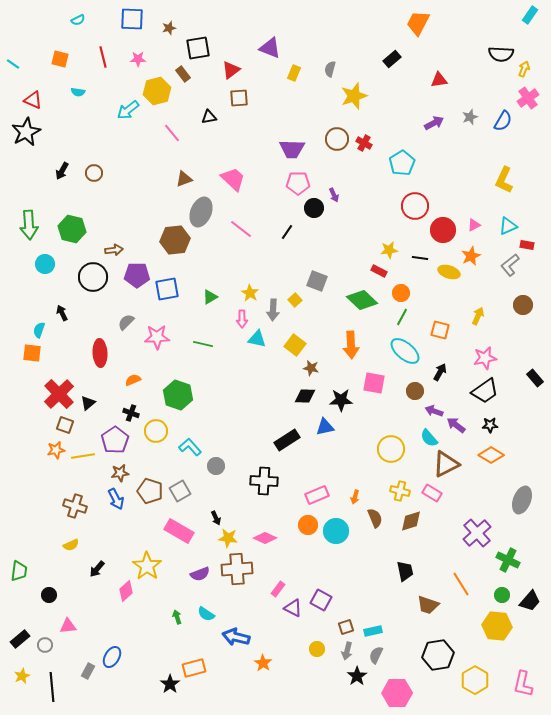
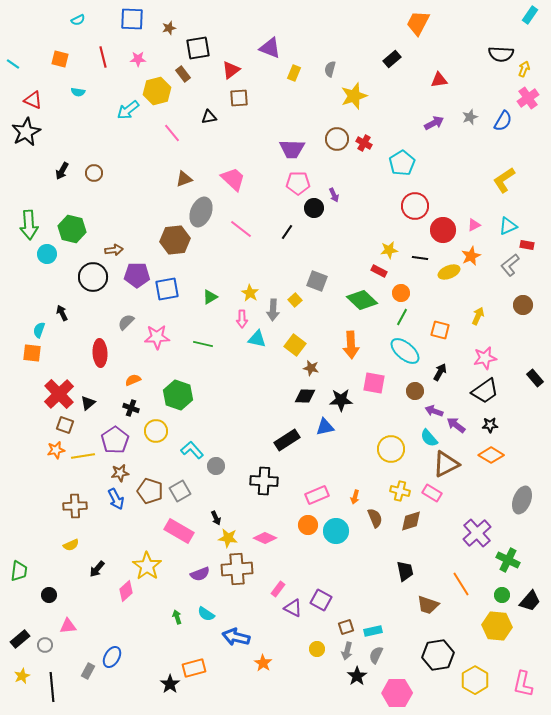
yellow L-shape at (504, 180): rotated 32 degrees clockwise
cyan circle at (45, 264): moved 2 px right, 10 px up
yellow ellipse at (449, 272): rotated 40 degrees counterclockwise
black cross at (131, 413): moved 5 px up
cyan L-shape at (190, 447): moved 2 px right, 3 px down
brown cross at (75, 506): rotated 20 degrees counterclockwise
